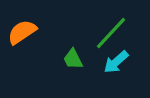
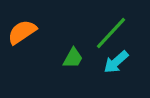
green trapezoid: moved 1 px up; rotated 125 degrees counterclockwise
